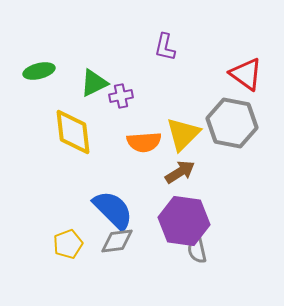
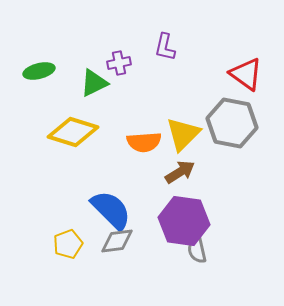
purple cross: moved 2 px left, 33 px up
yellow diamond: rotated 66 degrees counterclockwise
blue semicircle: moved 2 px left
